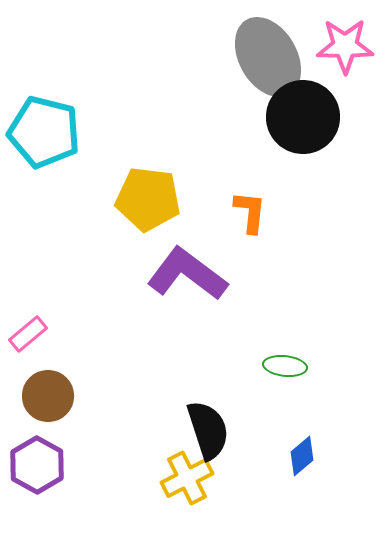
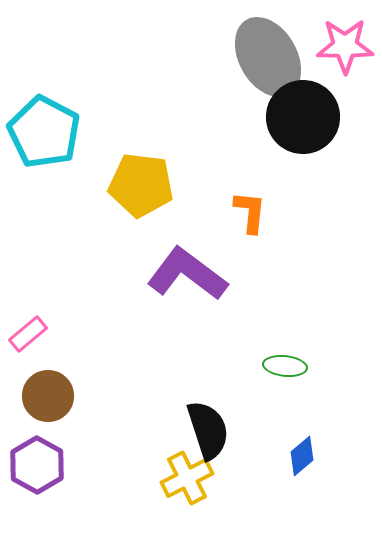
cyan pentagon: rotated 14 degrees clockwise
yellow pentagon: moved 7 px left, 14 px up
